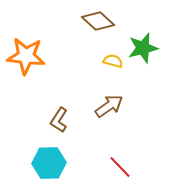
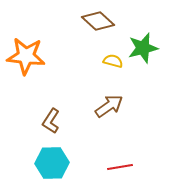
brown L-shape: moved 8 px left, 1 px down
cyan hexagon: moved 3 px right
red line: rotated 55 degrees counterclockwise
